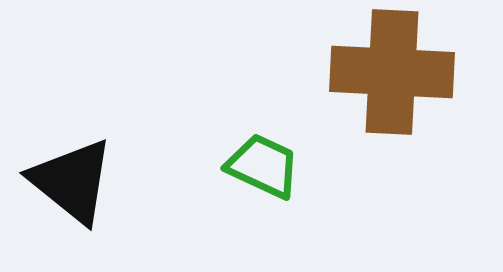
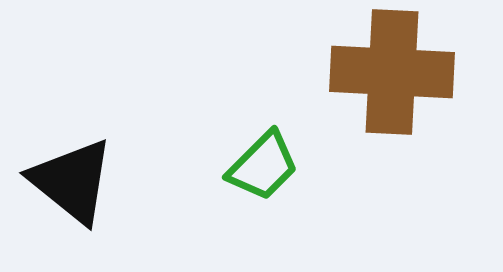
green trapezoid: rotated 110 degrees clockwise
